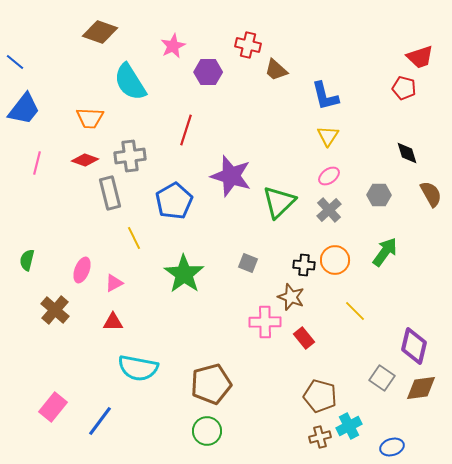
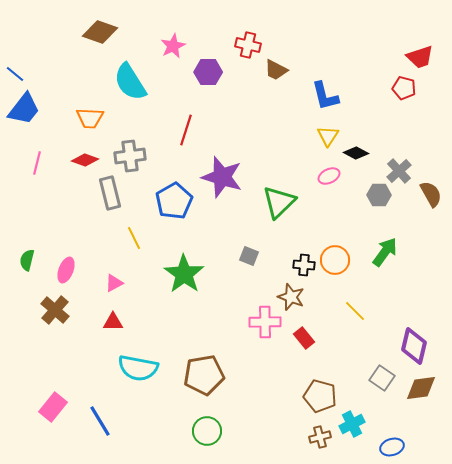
blue line at (15, 62): moved 12 px down
brown trapezoid at (276, 70): rotated 15 degrees counterclockwise
black diamond at (407, 153): moved 51 px left; rotated 45 degrees counterclockwise
purple star at (231, 176): moved 9 px left, 1 px down
pink ellipse at (329, 176): rotated 10 degrees clockwise
gray cross at (329, 210): moved 70 px right, 39 px up
gray square at (248, 263): moved 1 px right, 7 px up
pink ellipse at (82, 270): moved 16 px left
brown pentagon at (211, 384): moved 7 px left, 9 px up; rotated 6 degrees clockwise
blue line at (100, 421): rotated 68 degrees counterclockwise
cyan cross at (349, 426): moved 3 px right, 2 px up
